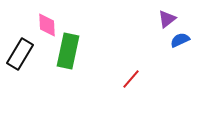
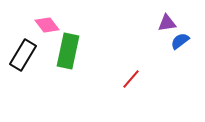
purple triangle: moved 4 px down; rotated 30 degrees clockwise
pink diamond: rotated 35 degrees counterclockwise
blue semicircle: moved 1 px down; rotated 12 degrees counterclockwise
black rectangle: moved 3 px right, 1 px down
